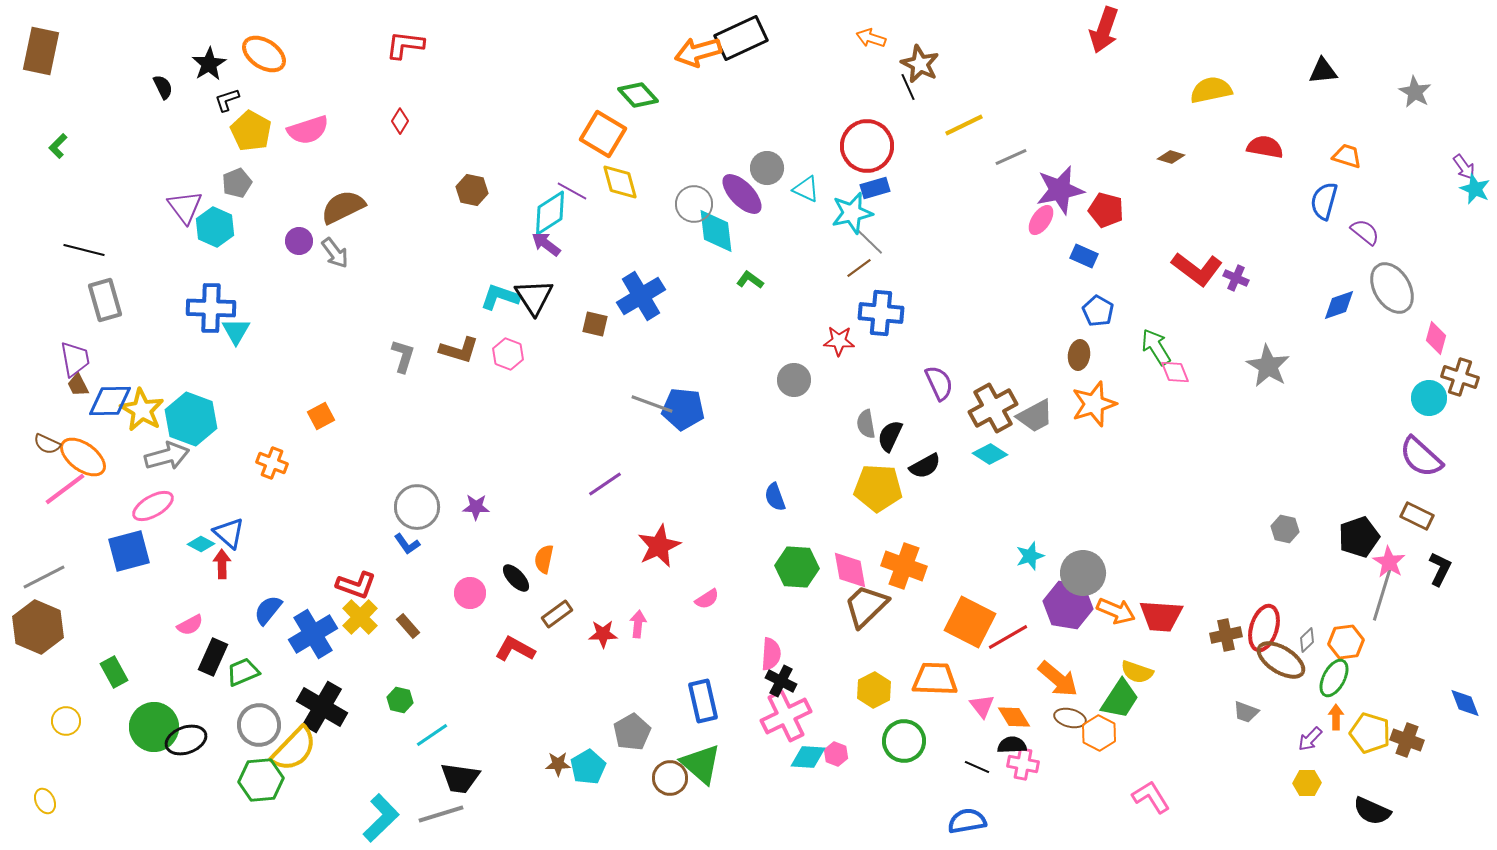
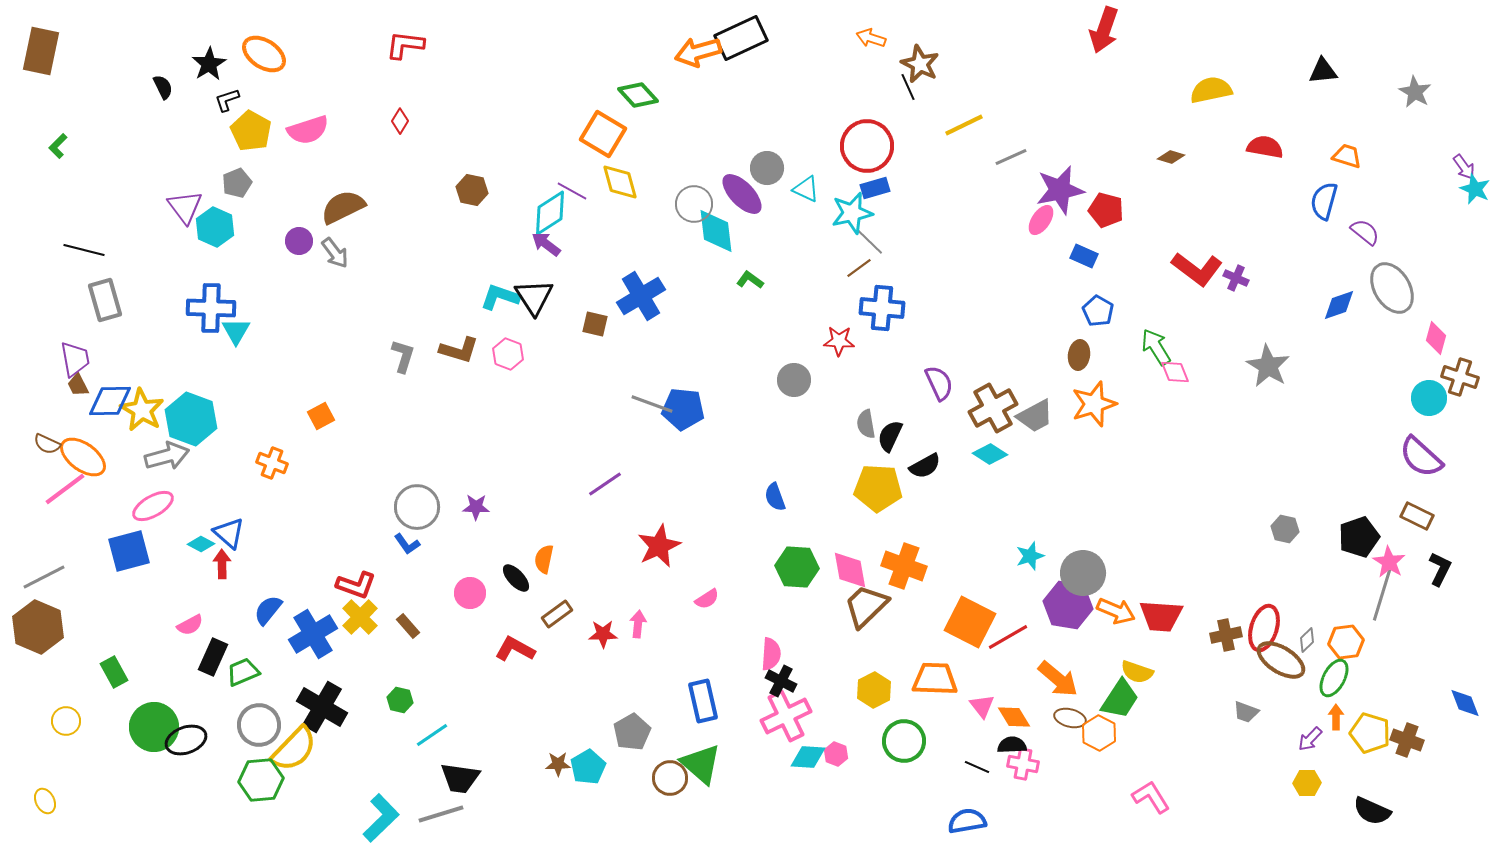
blue cross at (881, 313): moved 1 px right, 5 px up
